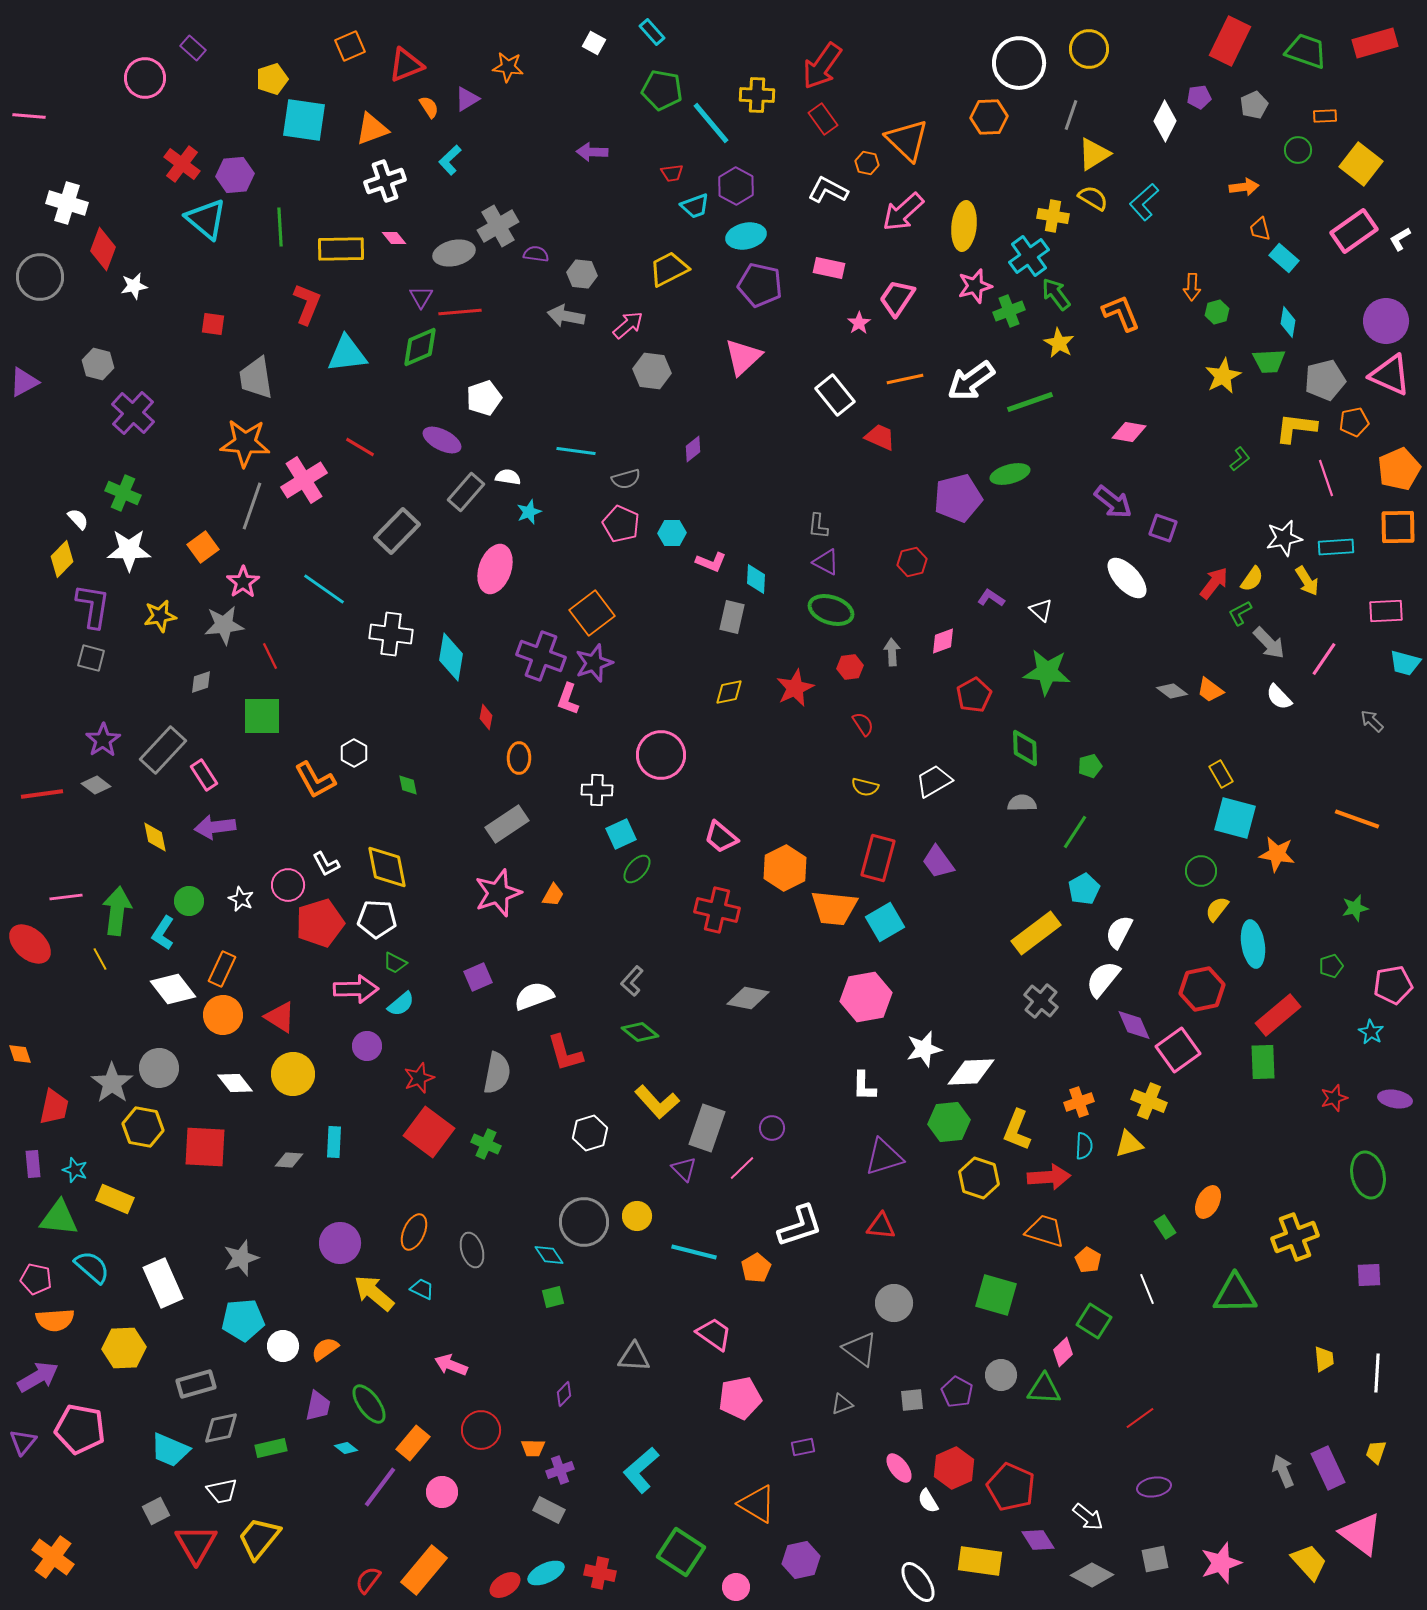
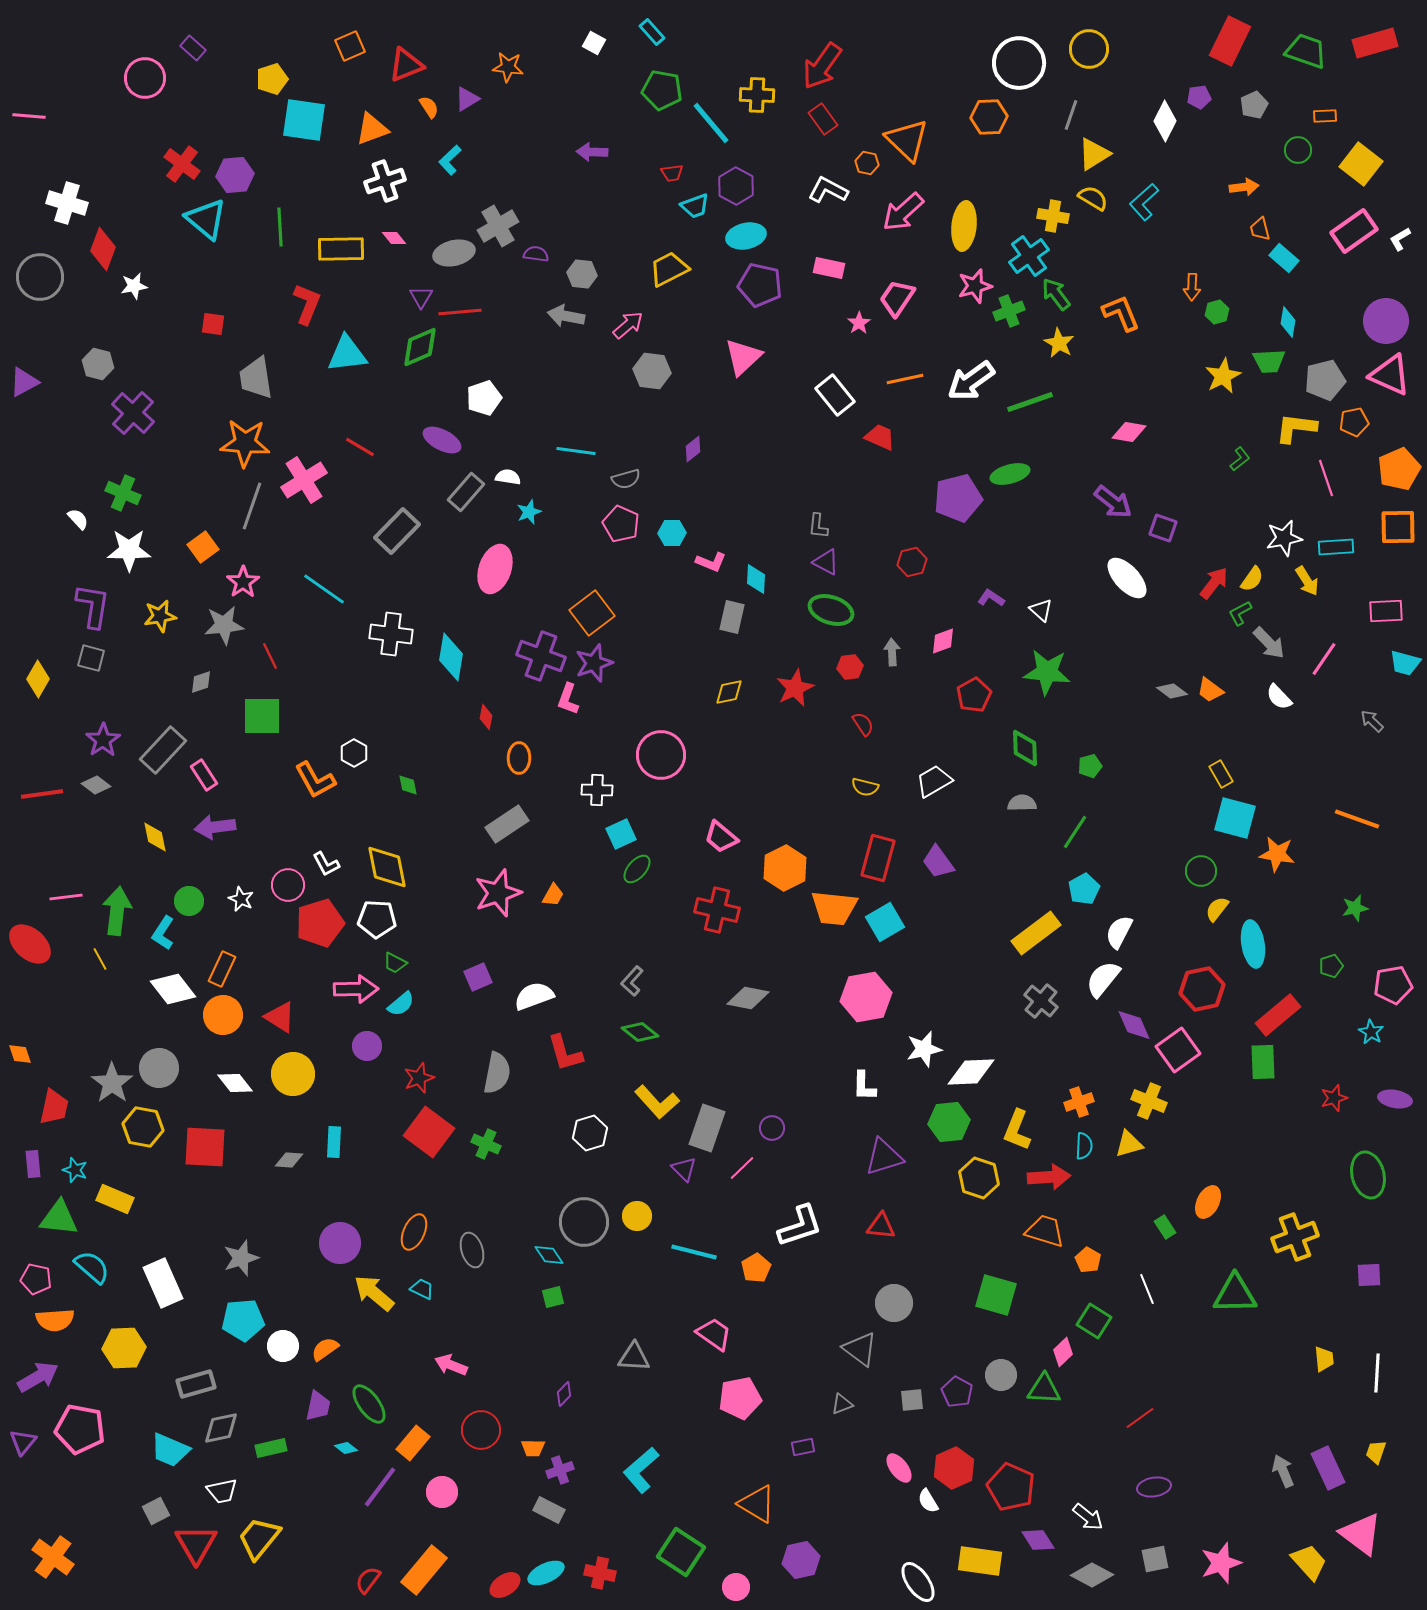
yellow diamond at (62, 559): moved 24 px left, 120 px down; rotated 15 degrees counterclockwise
